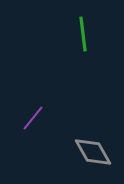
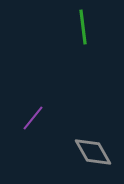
green line: moved 7 px up
